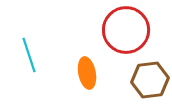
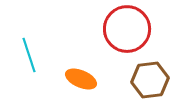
red circle: moved 1 px right, 1 px up
orange ellipse: moved 6 px left, 6 px down; rotated 56 degrees counterclockwise
